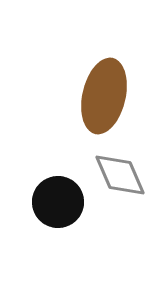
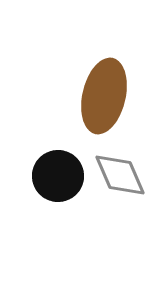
black circle: moved 26 px up
